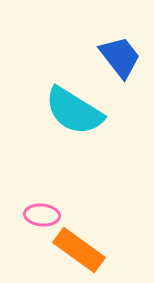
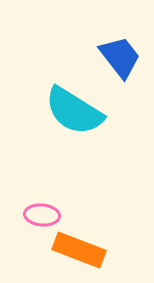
orange rectangle: rotated 15 degrees counterclockwise
